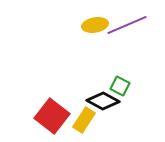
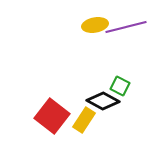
purple line: moved 1 px left, 2 px down; rotated 9 degrees clockwise
